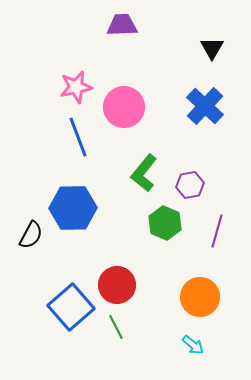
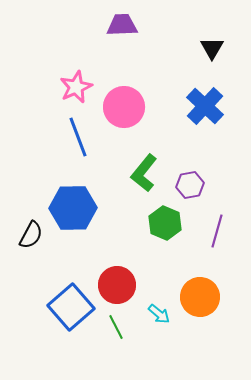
pink star: rotated 12 degrees counterclockwise
cyan arrow: moved 34 px left, 31 px up
